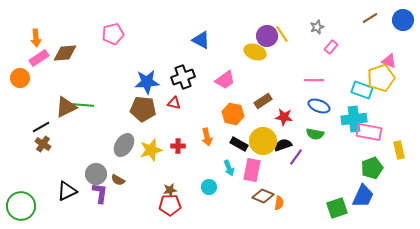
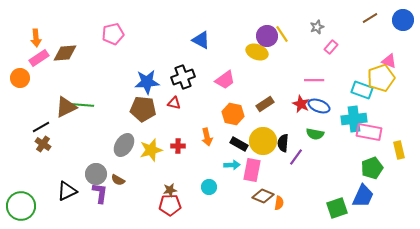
yellow ellipse at (255, 52): moved 2 px right
brown rectangle at (263, 101): moved 2 px right, 3 px down
red star at (284, 117): moved 17 px right, 13 px up; rotated 18 degrees clockwise
black semicircle at (283, 145): moved 2 px up; rotated 66 degrees counterclockwise
cyan arrow at (229, 168): moved 3 px right, 3 px up; rotated 70 degrees counterclockwise
